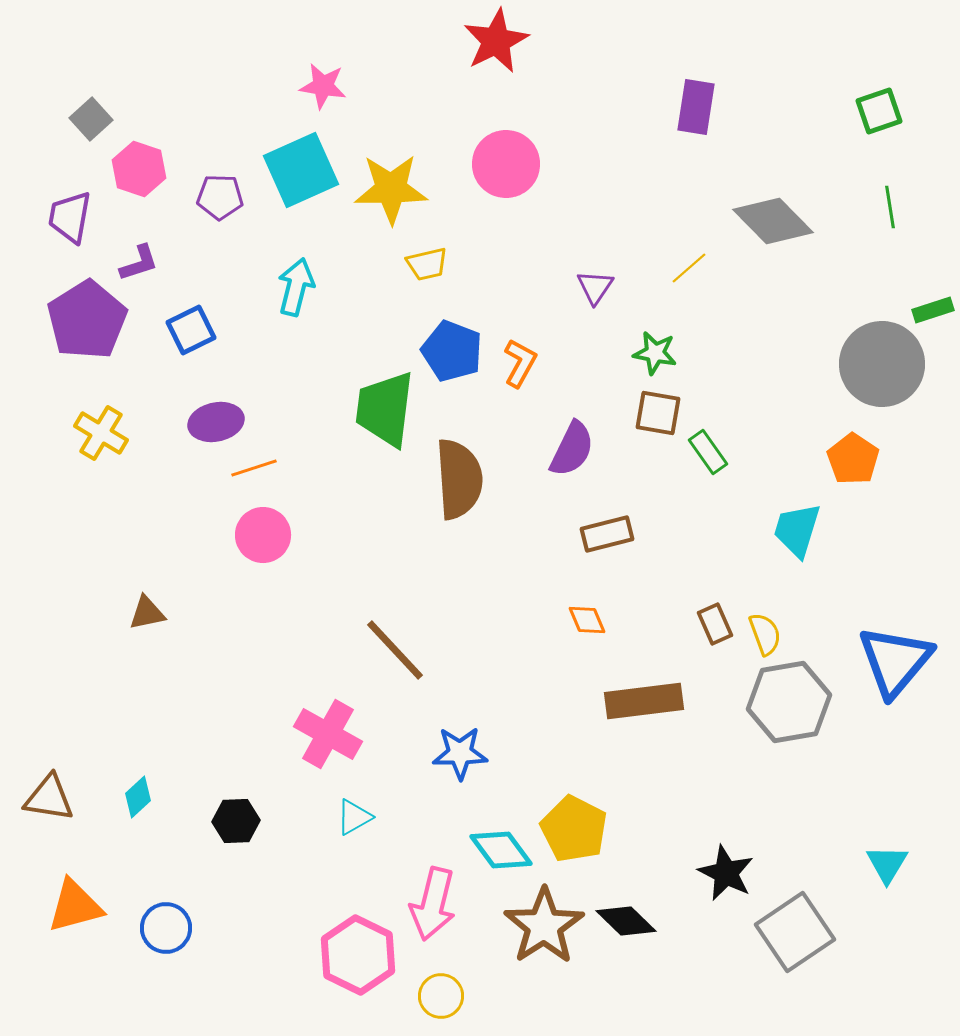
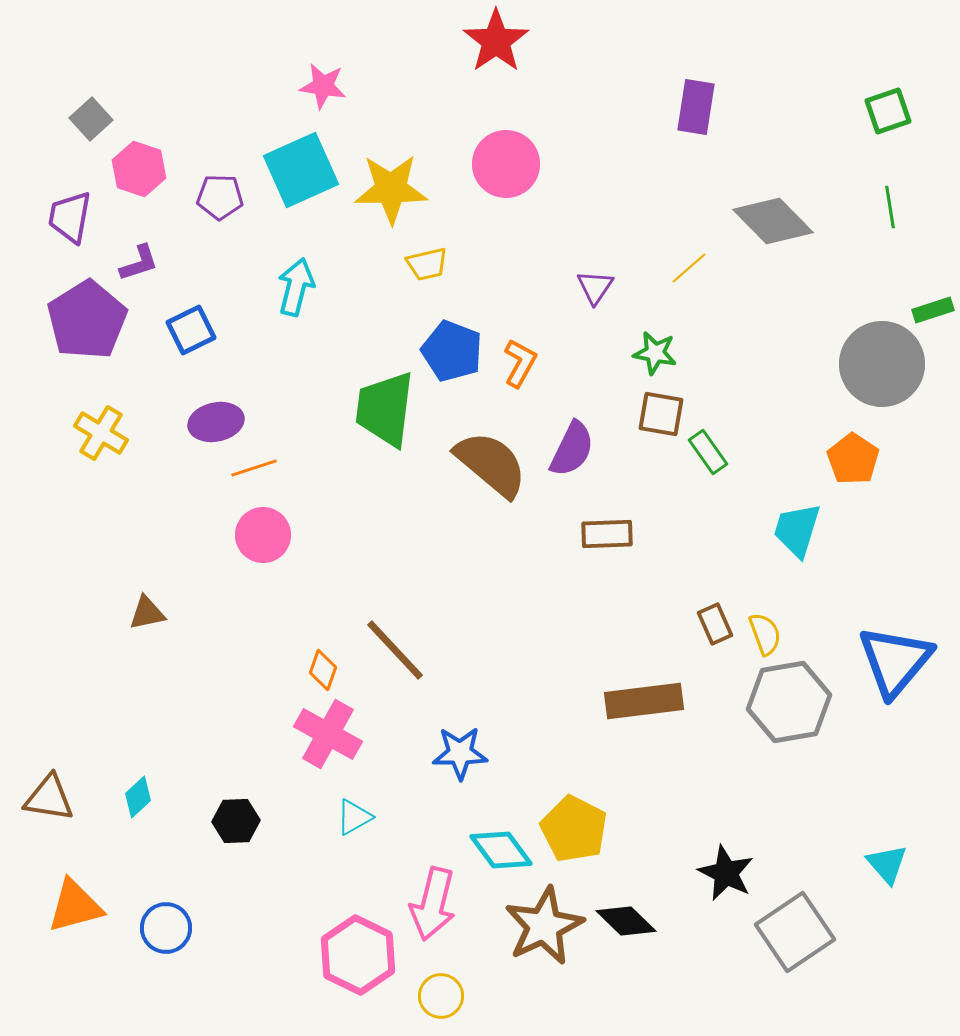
red star at (496, 41): rotated 8 degrees counterclockwise
green square at (879, 111): moved 9 px right
brown square at (658, 413): moved 3 px right, 1 px down
brown semicircle at (459, 479): moved 32 px right, 15 px up; rotated 46 degrees counterclockwise
brown rectangle at (607, 534): rotated 12 degrees clockwise
orange diamond at (587, 620): moved 264 px left, 50 px down; rotated 42 degrees clockwise
cyan triangle at (887, 864): rotated 12 degrees counterclockwise
brown star at (544, 926): rotated 8 degrees clockwise
